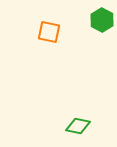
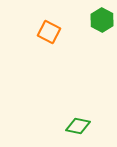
orange square: rotated 15 degrees clockwise
